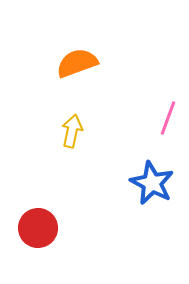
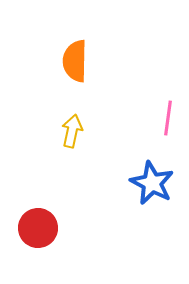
orange semicircle: moved 2 px left, 2 px up; rotated 69 degrees counterclockwise
pink line: rotated 12 degrees counterclockwise
